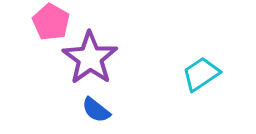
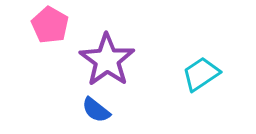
pink pentagon: moved 1 px left, 3 px down
purple star: moved 17 px right, 2 px down
